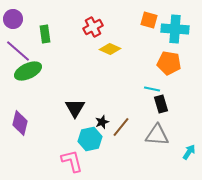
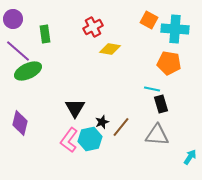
orange square: rotated 12 degrees clockwise
yellow diamond: rotated 15 degrees counterclockwise
cyan arrow: moved 1 px right, 5 px down
pink L-shape: moved 3 px left, 21 px up; rotated 130 degrees counterclockwise
